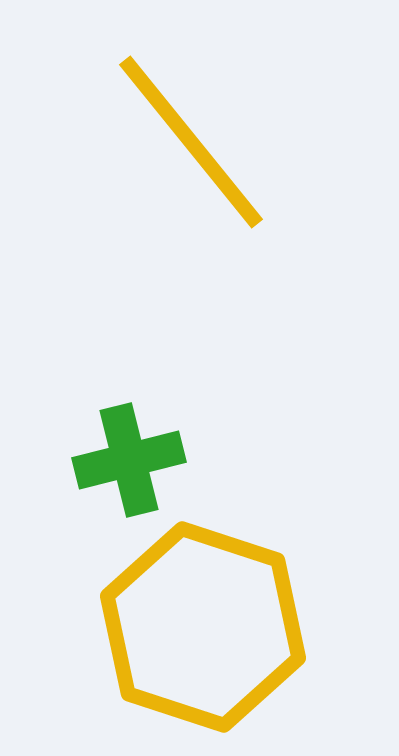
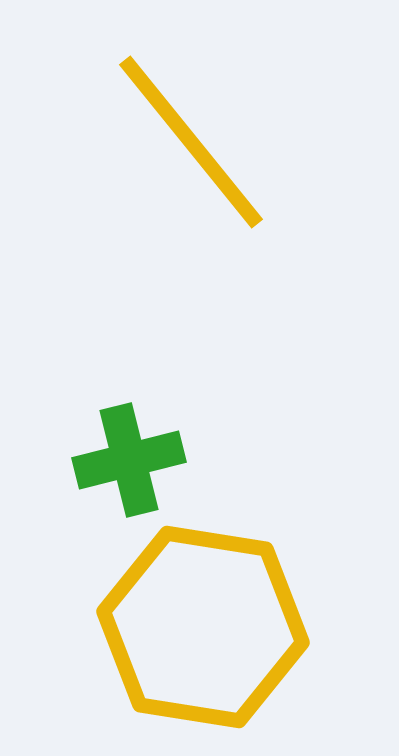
yellow hexagon: rotated 9 degrees counterclockwise
